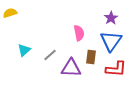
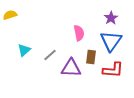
yellow semicircle: moved 2 px down
red L-shape: moved 3 px left, 1 px down
